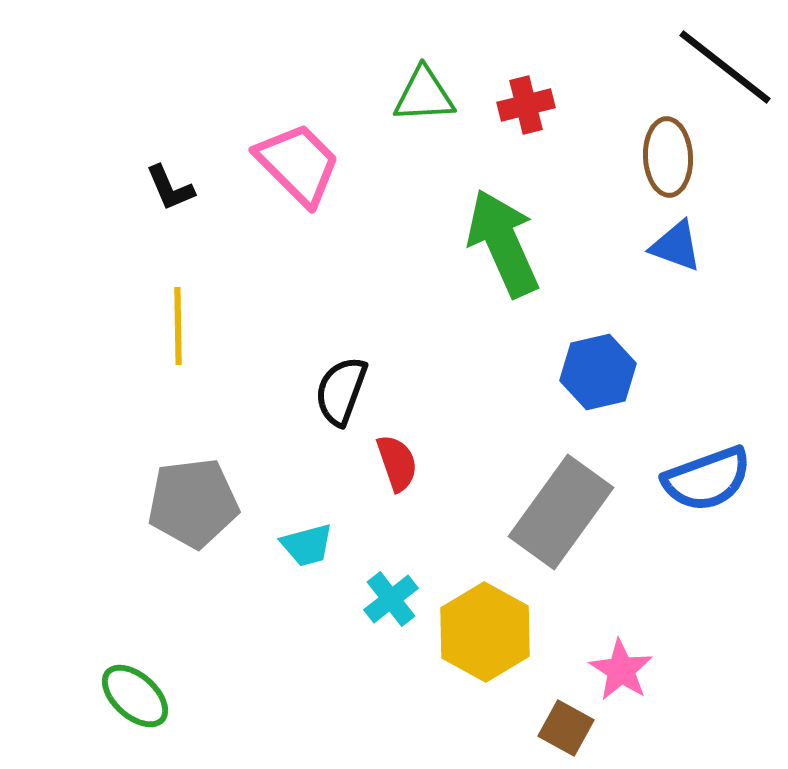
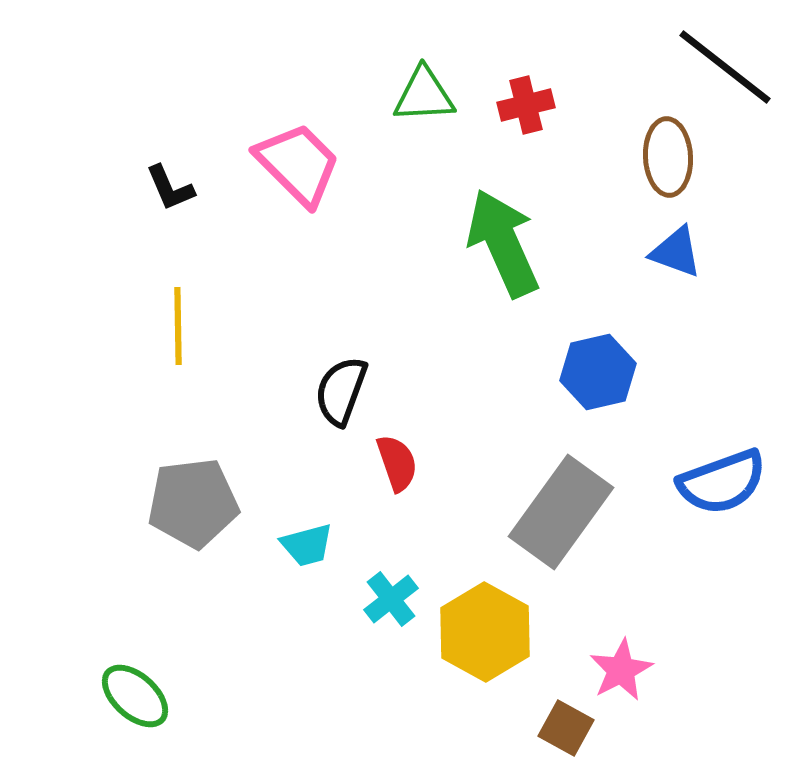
blue triangle: moved 6 px down
blue semicircle: moved 15 px right, 3 px down
pink star: rotated 12 degrees clockwise
